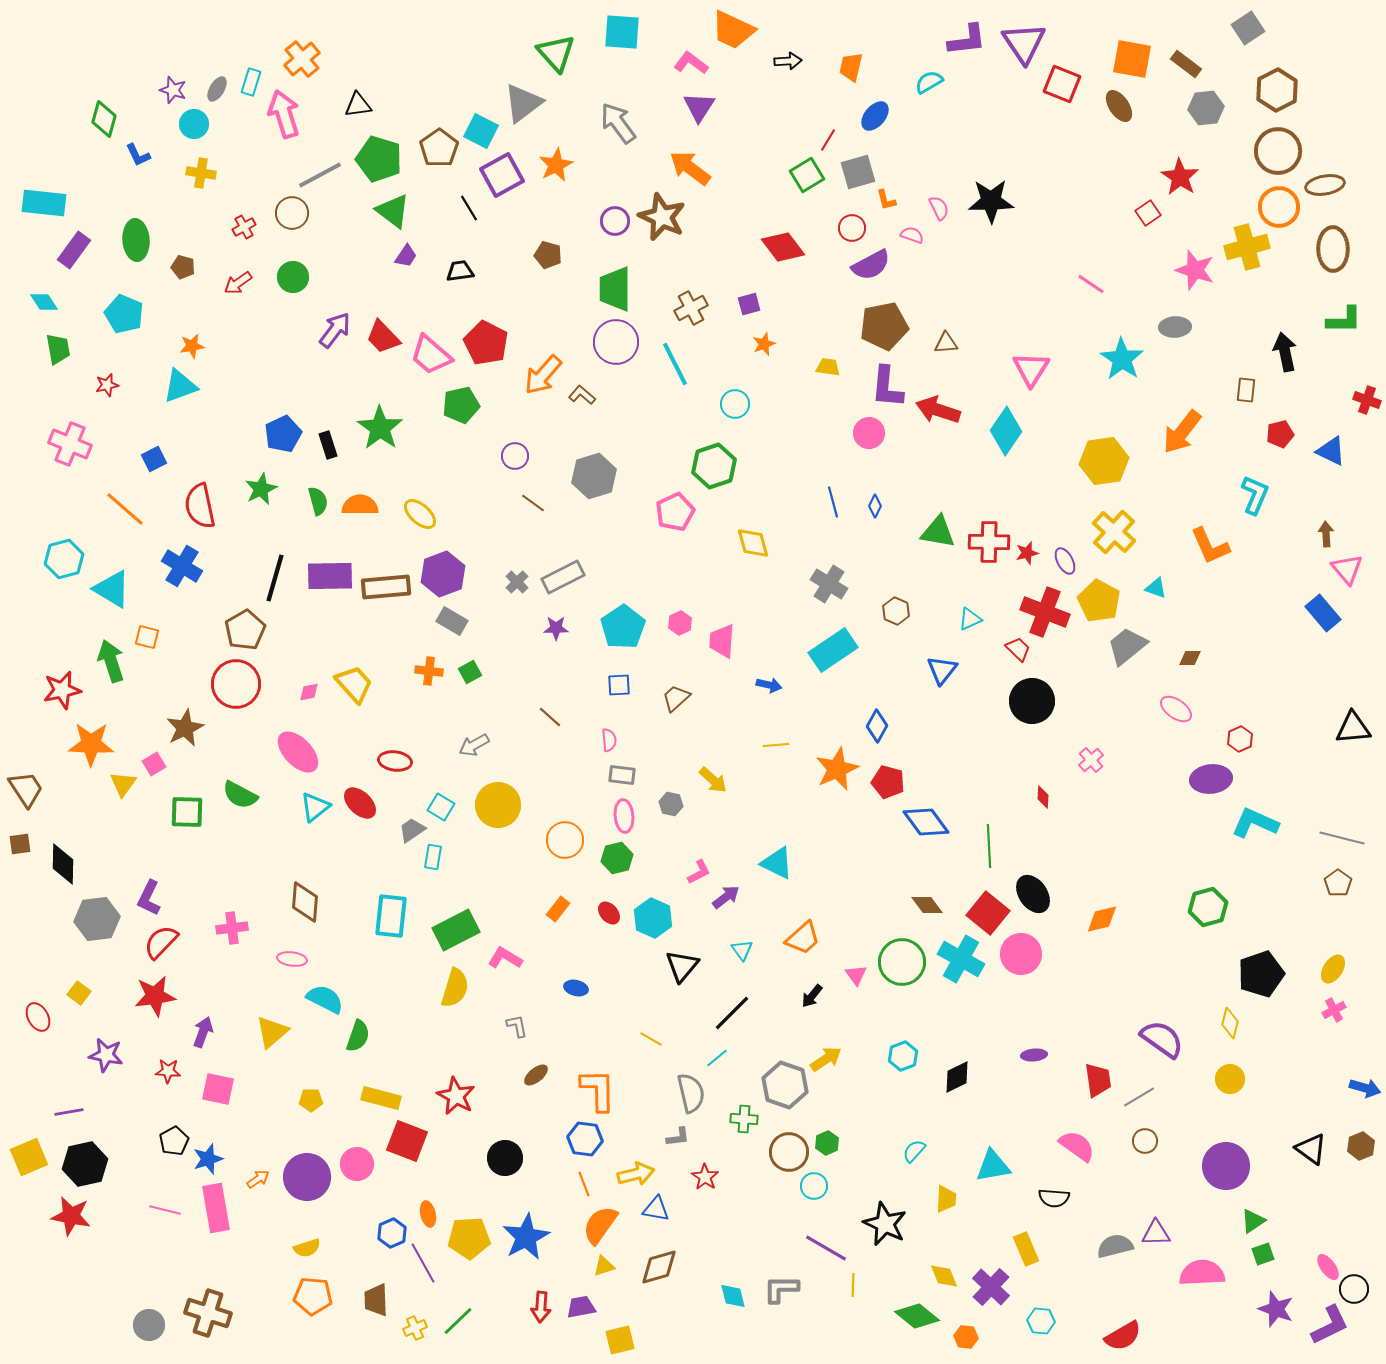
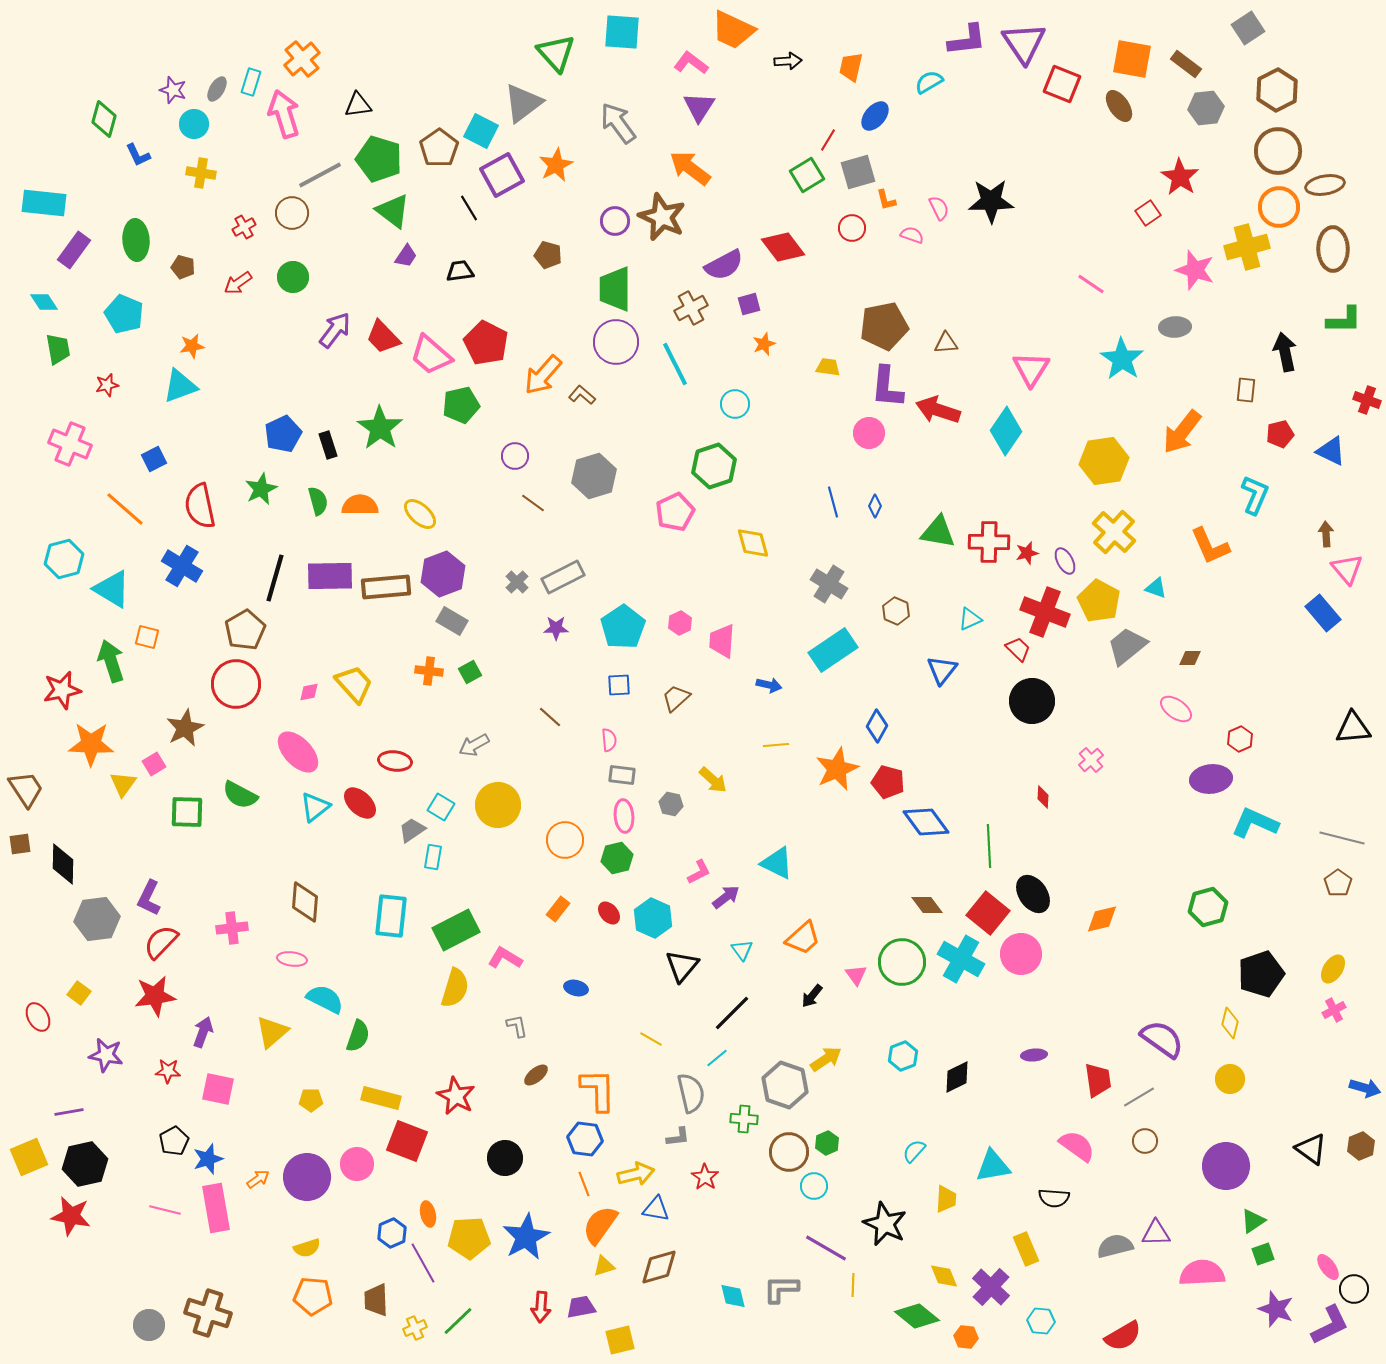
purple semicircle at (871, 265): moved 147 px left
